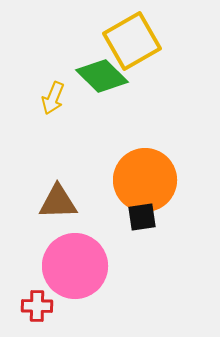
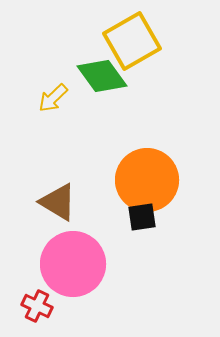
green diamond: rotated 9 degrees clockwise
yellow arrow: rotated 24 degrees clockwise
orange circle: moved 2 px right
brown triangle: rotated 33 degrees clockwise
pink circle: moved 2 px left, 2 px up
red cross: rotated 24 degrees clockwise
